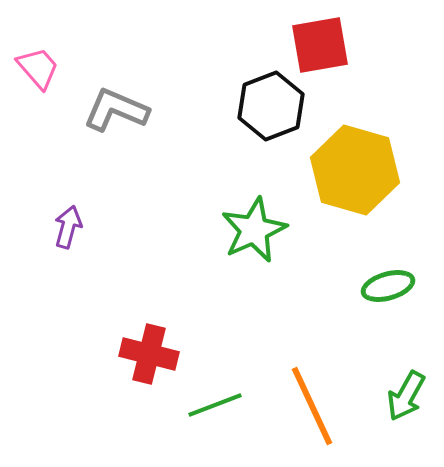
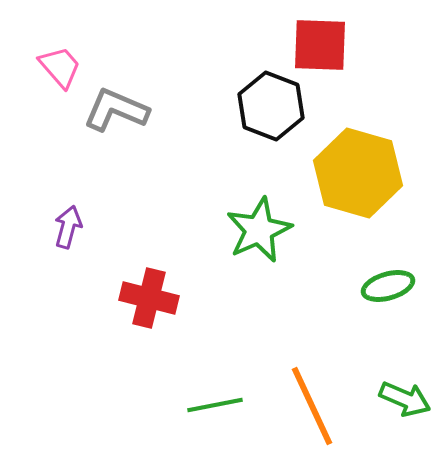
red square: rotated 12 degrees clockwise
pink trapezoid: moved 22 px right, 1 px up
black hexagon: rotated 18 degrees counterclockwise
yellow hexagon: moved 3 px right, 3 px down
green star: moved 5 px right
red cross: moved 56 px up
green arrow: moved 1 px left, 3 px down; rotated 96 degrees counterclockwise
green line: rotated 10 degrees clockwise
